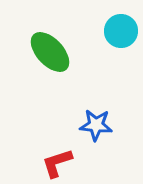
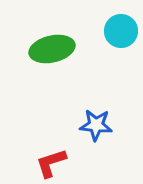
green ellipse: moved 2 px right, 3 px up; rotated 60 degrees counterclockwise
red L-shape: moved 6 px left
